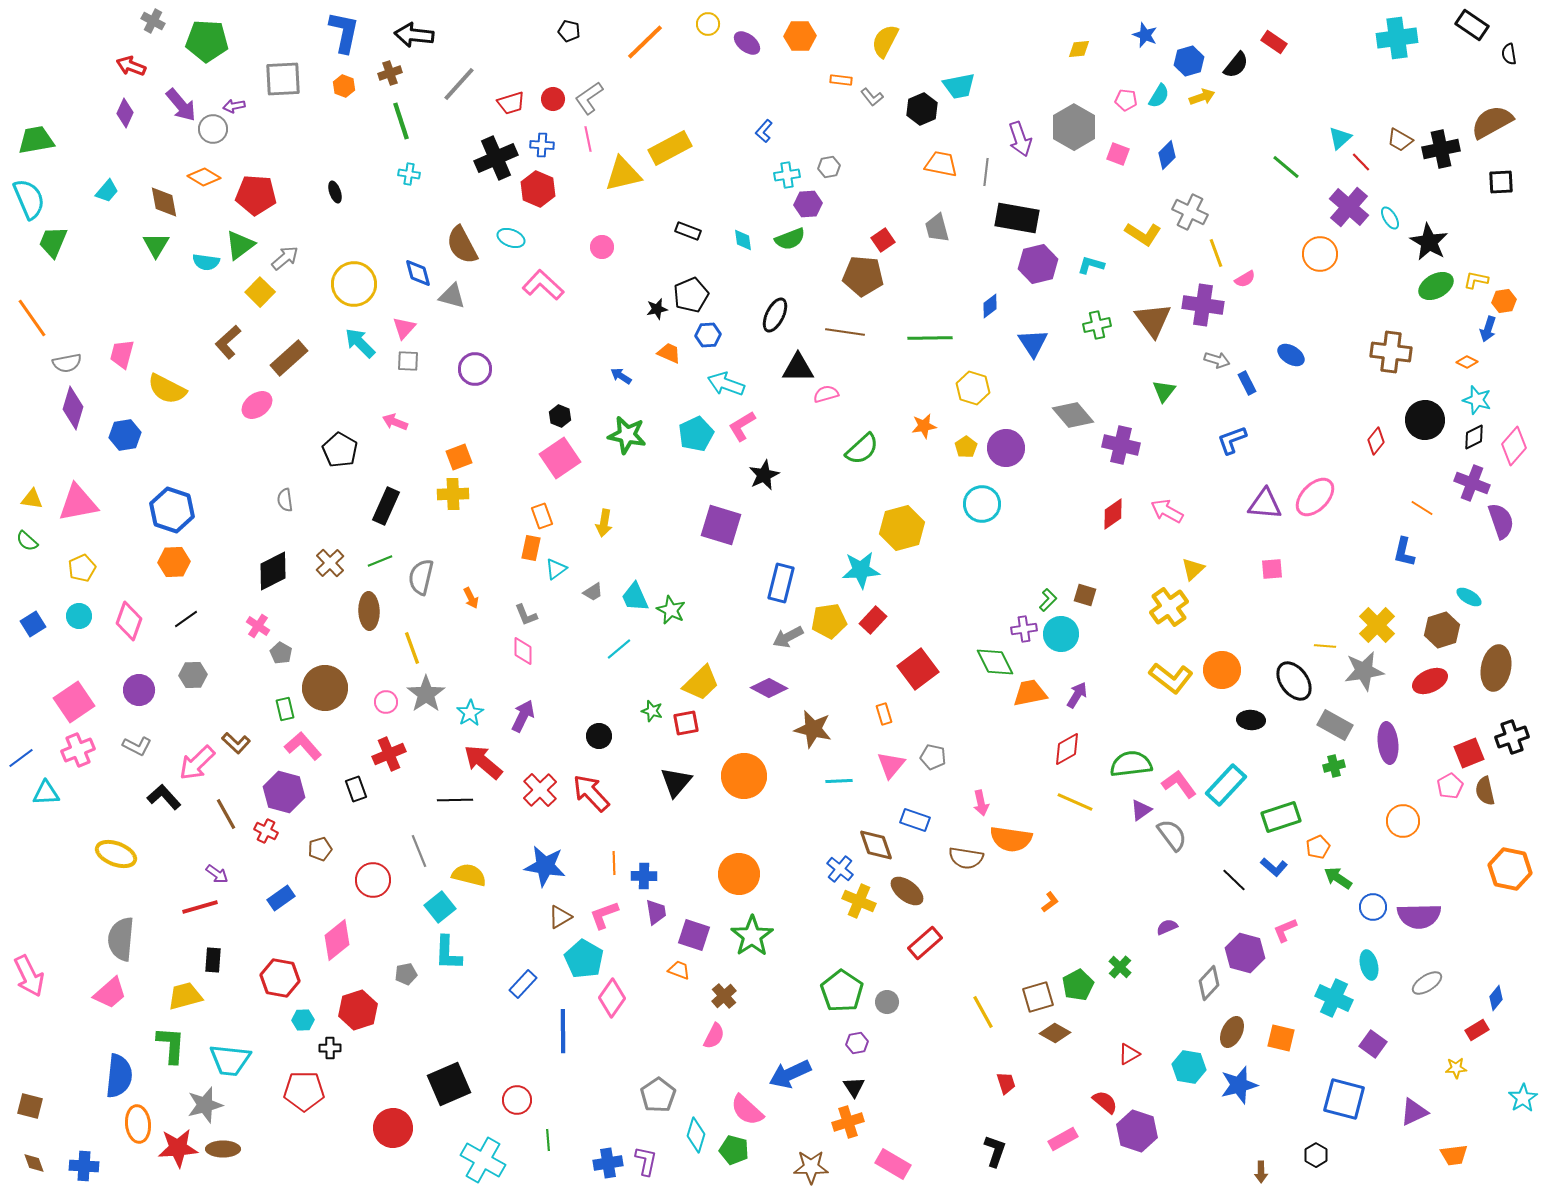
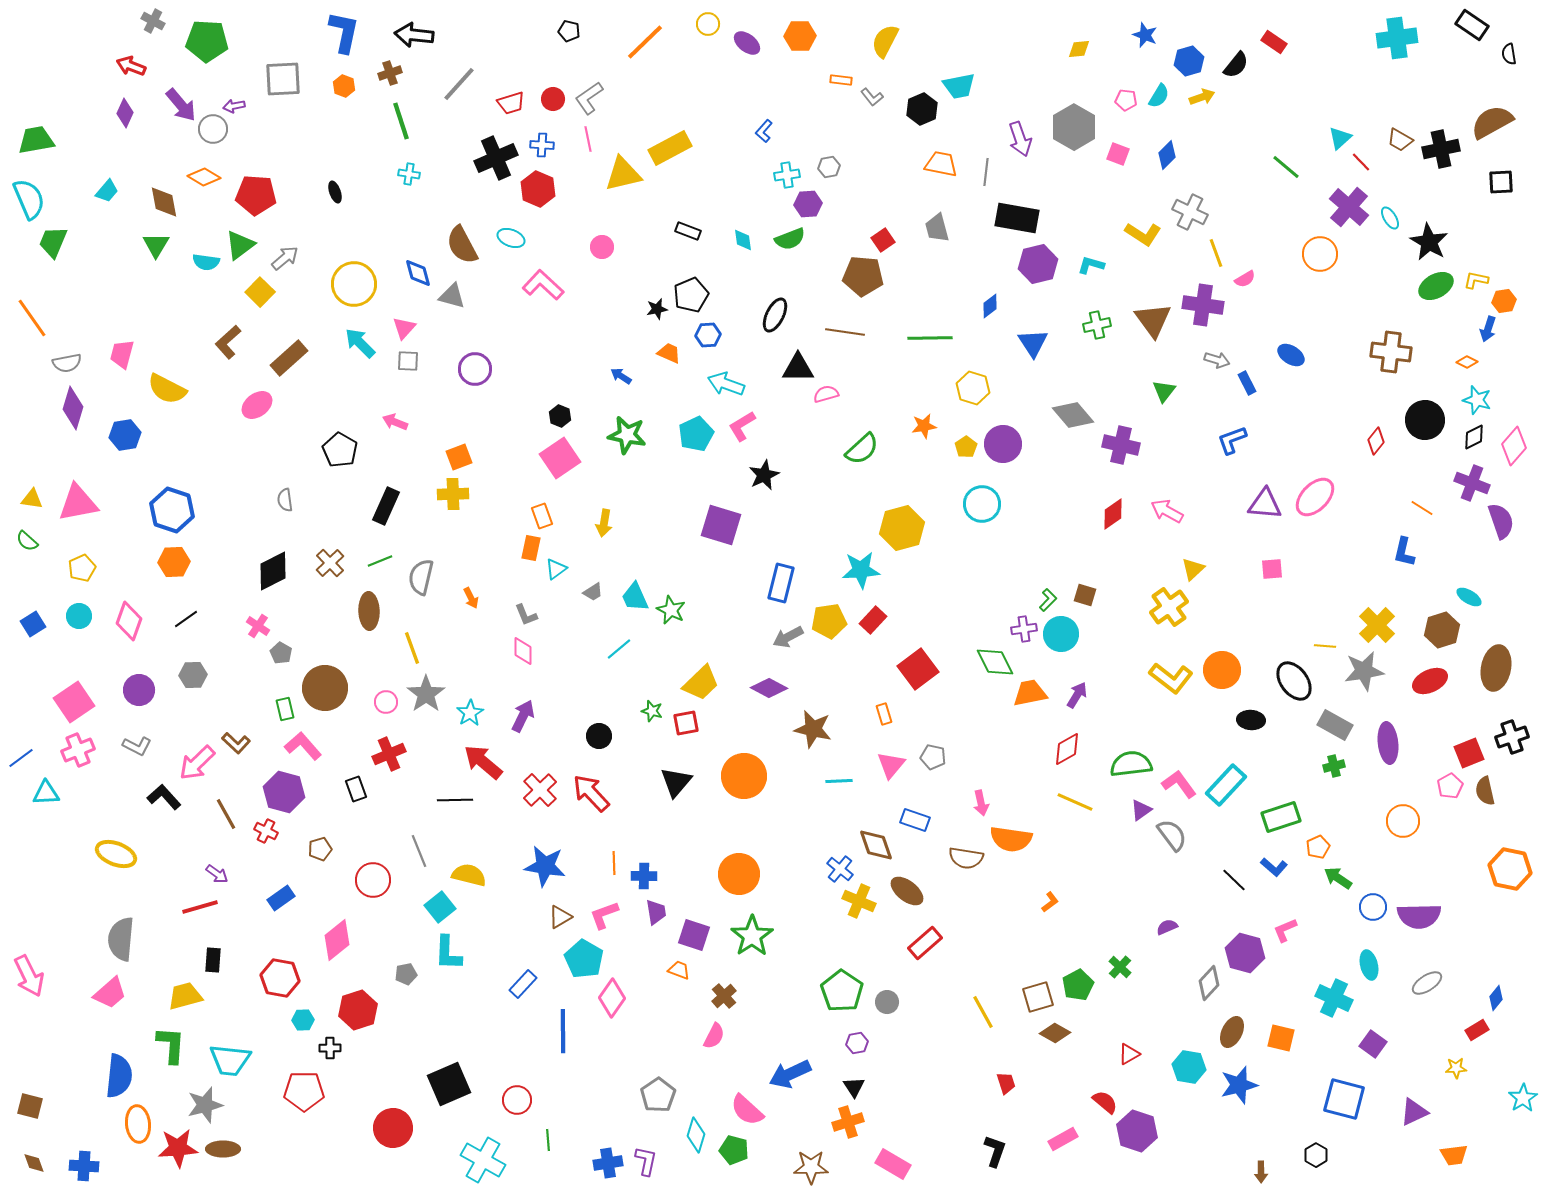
purple circle at (1006, 448): moved 3 px left, 4 px up
